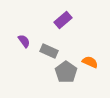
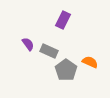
purple rectangle: rotated 24 degrees counterclockwise
purple semicircle: moved 4 px right, 3 px down
gray pentagon: moved 2 px up
